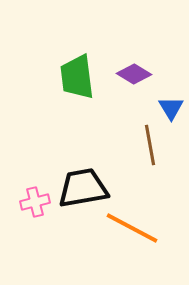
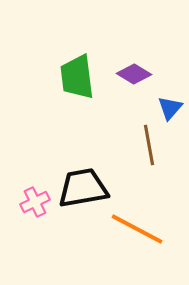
blue triangle: moved 1 px left; rotated 12 degrees clockwise
brown line: moved 1 px left
pink cross: rotated 12 degrees counterclockwise
orange line: moved 5 px right, 1 px down
